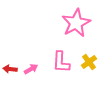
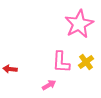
pink star: moved 3 px right, 1 px down
yellow cross: moved 3 px left
pink arrow: moved 18 px right, 16 px down
